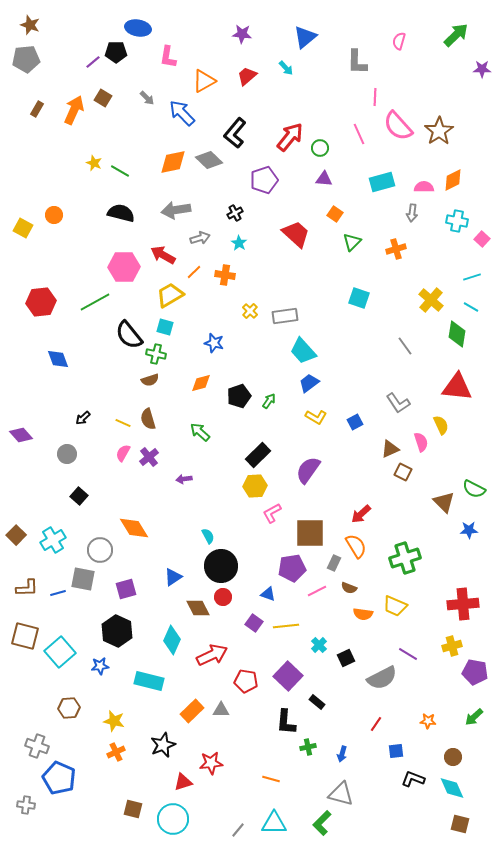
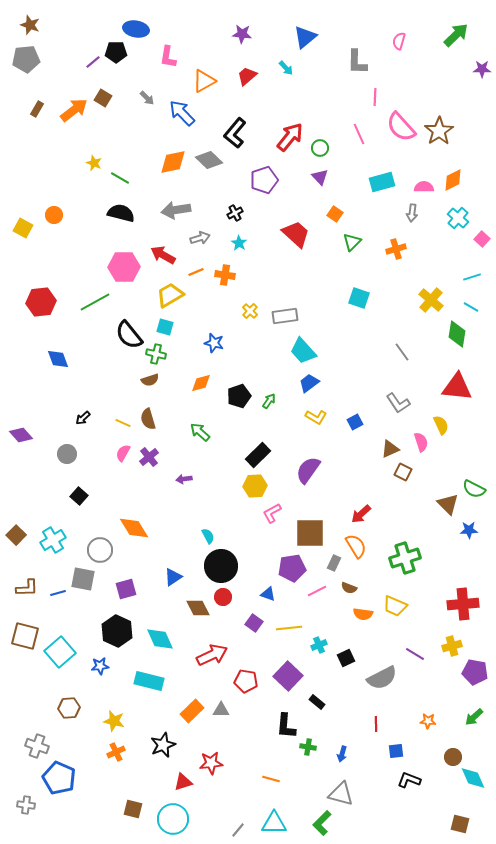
blue ellipse at (138, 28): moved 2 px left, 1 px down
orange arrow at (74, 110): rotated 28 degrees clockwise
pink semicircle at (398, 126): moved 3 px right, 1 px down
green line at (120, 171): moved 7 px down
purple triangle at (324, 179): moved 4 px left, 2 px up; rotated 42 degrees clockwise
cyan cross at (457, 221): moved 1 px right, 3 px up; rotated 30 degrees clockwise
orange line at (194, 272): moved 2 px right; rotated 21 degrees clockwise
gray line at (405, 346): moved 3 px left, 6 px down
brown triangle at (444, 502): moved 4 px right, 2 px down
yellow line at (286, 626): moved 3 px right, 2 px down
cyan diamond at (172, 640): moved 12 px left, 1 px up; rotated 48 degrees counterclockwise
cyan cross at (319, 645): rotated 21 degrees clockwise
purple line at (408, 654): moved 7 px right
black L-shape at (286, 722): moved 4 px down
red line at (376, 724): rotated 35 degrees counterclockwise
green cross at (308, 747): rotated 21 degrees clockwise
black L-shape at (413, 779): moved 4 px left, 1 px down
cyan diamond at (452, 788): moved 21 px right, 10 px up
